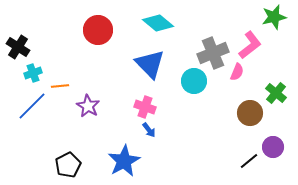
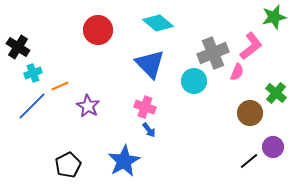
pink L-shape: moved 1 px right, 1 px down
orange line: rotated 18 degrees counterclockwise
